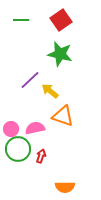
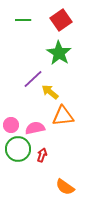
green line: moved 2 px right
green star: moved 1 px left, 1 px up; rotated 20 degrees clockwise
purple line: moved 3 px right, 1 px up
yellow arrow: moved 1 px down
orange triangle: rotated 25 degrees counterclockwise
pink circle: moved 4 px up
red arrow: moved 1 px right, 1 px up
orange semicircle: rotated 36 degrees clockwise
